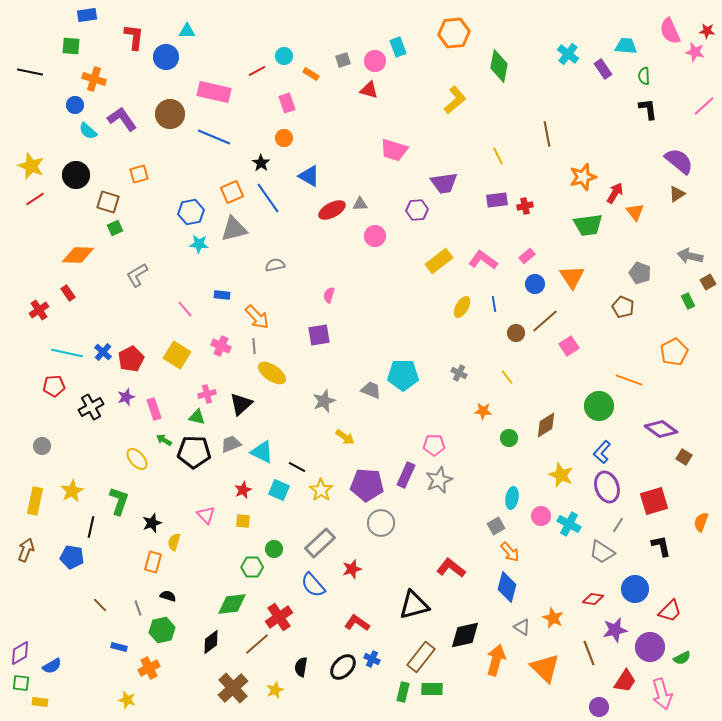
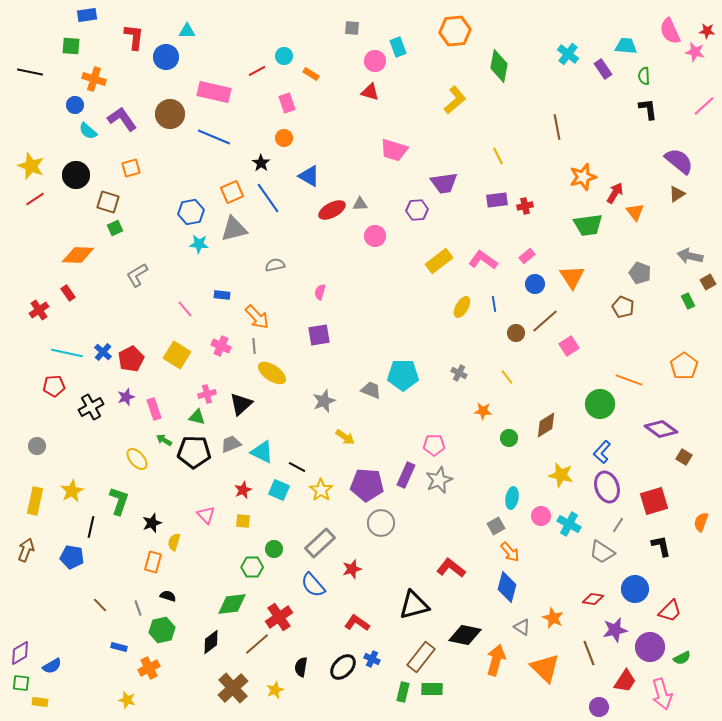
orange hexagon at (454, 33): moved 1 px right, 2 px up
gray square at (343, 60): moved 9 px right, 32 px up; rotated 21 degrees clockwise
red triangle at (369, 90): moved 1 px right, 2 px down
brown line at (547, 134): moved 10 px right, 7 px up
orange square at (139, 174): moved 8 px left, 6 px up
pink semicircle at (329, 295): moved 9 px left, 3 px up
orange pentagon at (674, 352): moved 10 px right, 14 px down; rotated 8 degrees counterclockwise
green circle at (599, 406): moved 1 px right, 2 px up
gray circle at (42, 446): moved 5 px left
yellow star at (561, 475): rotated 10 degrees counterclockwise
black diamond at (465, 635): rotated 24 degrees clockwise
